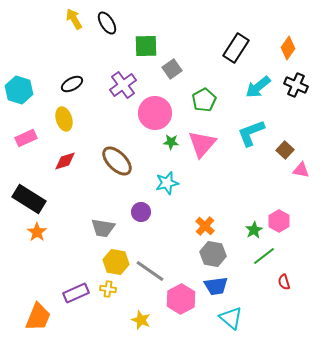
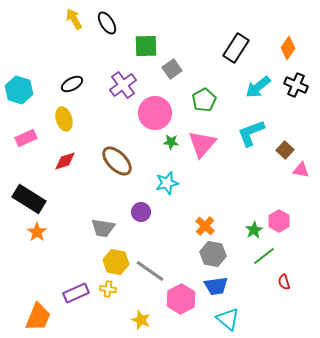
cyan triangle at (231, 318): moved 3 px left, 1 px down
